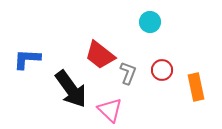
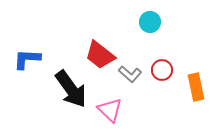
gray L-shape: moved 2 px right, 1 px down; rotated 110 degrees clockwise
